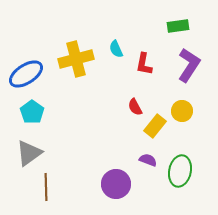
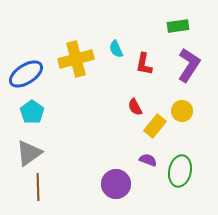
brown line: moved 8 px left
